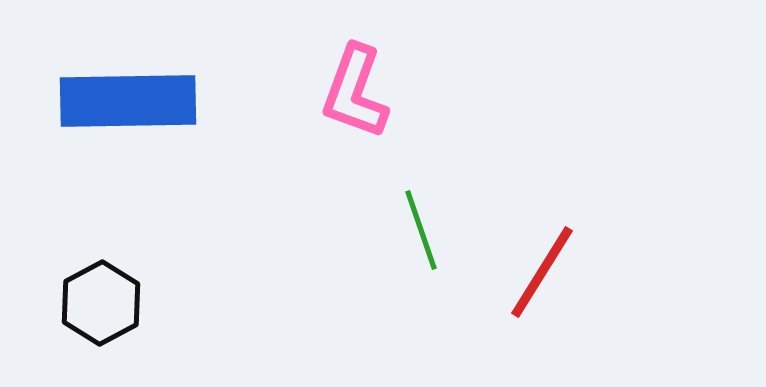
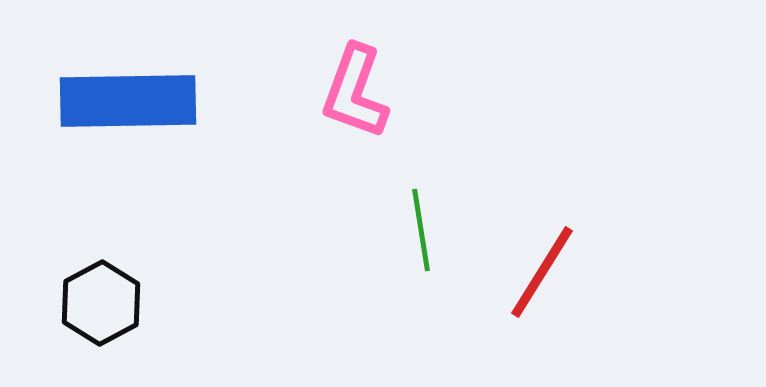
green line: rotated 10 degrees clockwise
